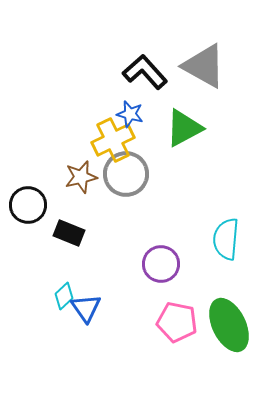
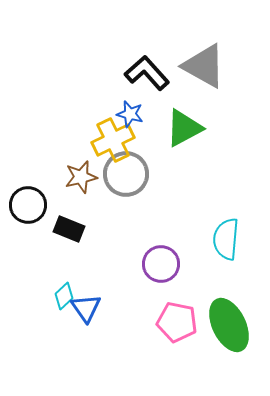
black L-shape: moved 2 px right, 1 px down
black rectangle: moved 4 px up
